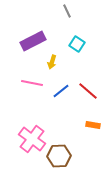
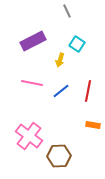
yellow arrow: moved 8 px right, 2 px up
red line: rotated 60 degrees clockwise
pink cross: moved 3 px left, 3 px up
